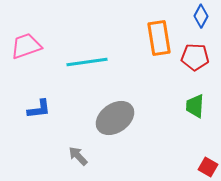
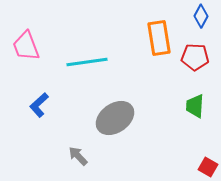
pink trapezoid: rotated 92 degrees counterclockwise
blue L-shape: moved 4 px up; rotated 145 degrees clockwise
